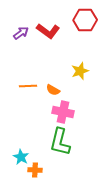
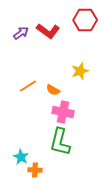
orange line: rotated 30 degrees counterclockwise
